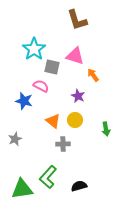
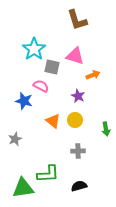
orange arrow: rotated 104 degrees clockwise
gray cross: moved 15 px right, 7 px down
green L-shape: moved 3 px up; rotated 135 degrees counterclockwise
green triangle: moved 1 px right, 1 px up
